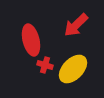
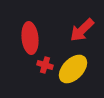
red arrow: moved 6 px right, 5 px down
red ellipse: moved 1 px left, 2 px up; rotated 8 degrees clockwise
